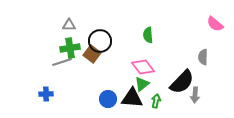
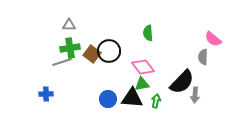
pink semicircle: moved 2 px left, 15 px down
green semicircle: moved 2 px up
black circle: moved 9 px right, 10 px down
green triangle: rotated 28 degrees clockwise
